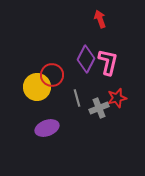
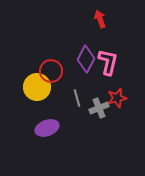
red circle: moved 1 px left, 4 px up
